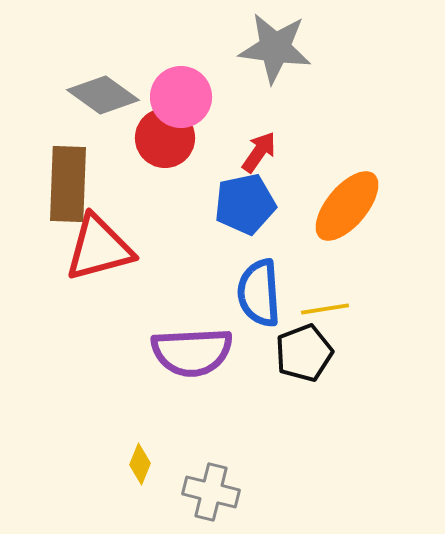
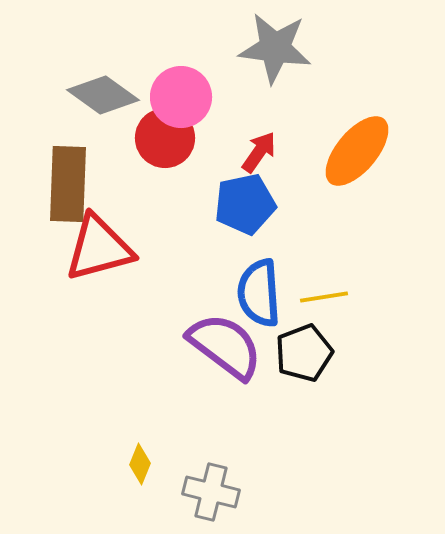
orange ellipse: moved 10 px right, 55 px up
yellow line: moved 1 px left, 12 px up
purple semicircle: moved 33 px right, 6 px up; rotated 140 degrees counterclockwise
